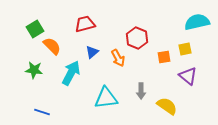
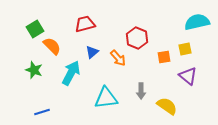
orange arrow: rotated 12 degrees counterclockwise
green star: rotated 12 degrees clockwise
blue line: rotated 35 degrees counterclockwise
